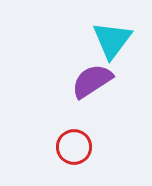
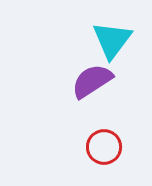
red circle: moved 30 px right
